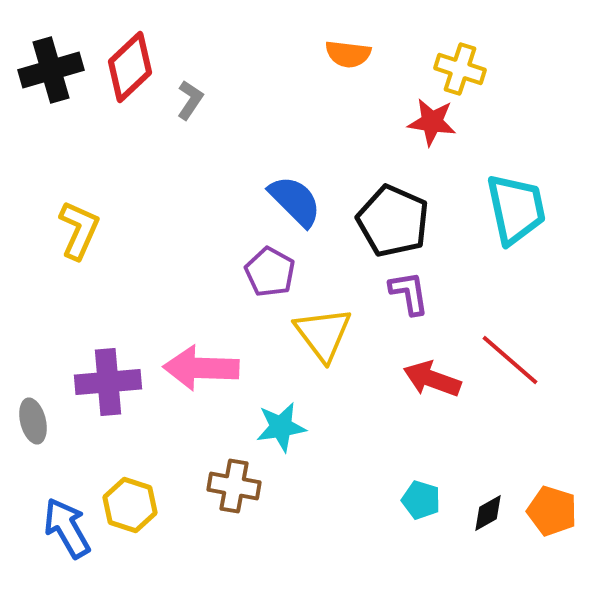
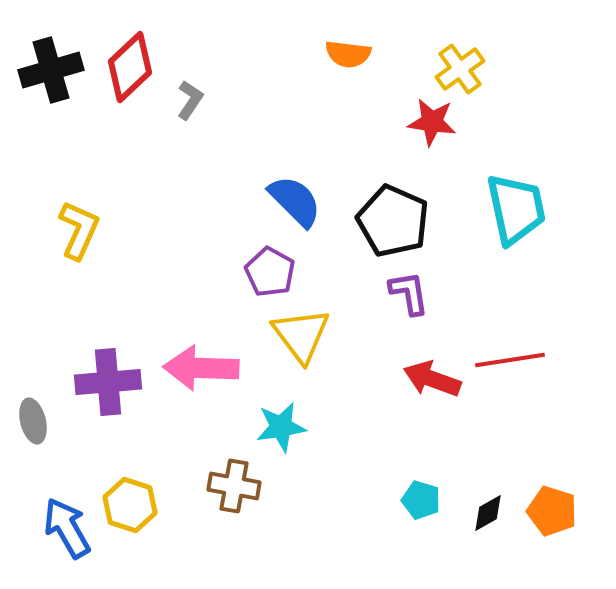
yellow cross: rotated 36 degrees clockwise
yellow triangle: moved 22 px left, 1 px down
red line: rotated 50 degrees counterclockwise
